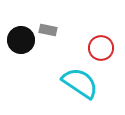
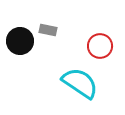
black circle: moved 1 px left, 1 px down
red circle: moved 1 px left, 2 px up
